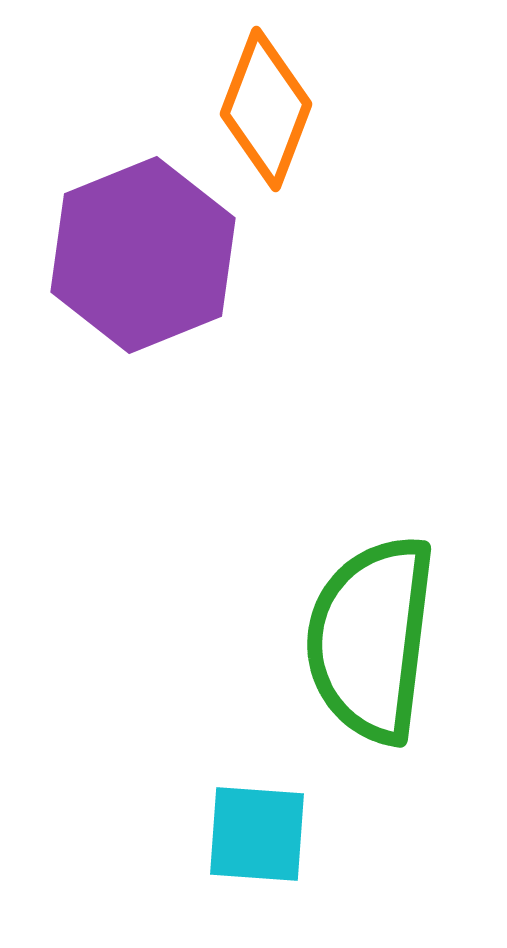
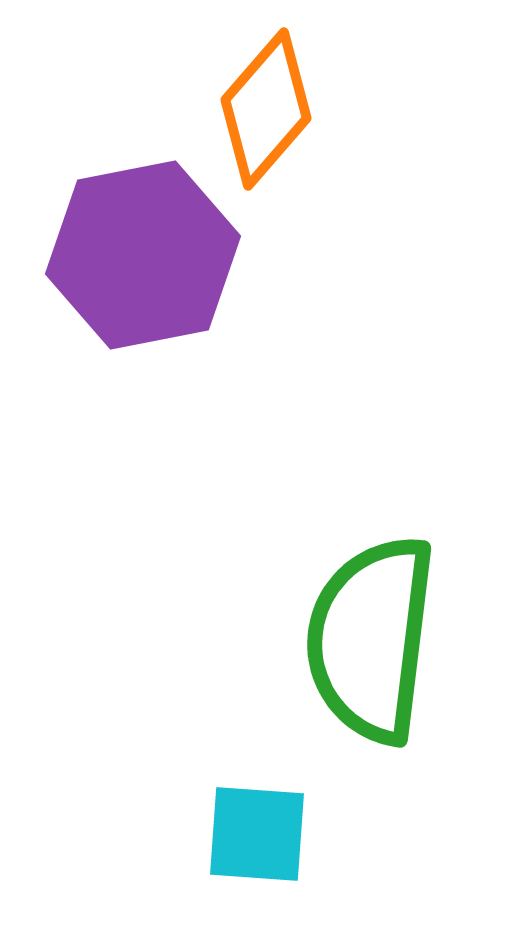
orange diamond: rotated 20 degrees clockwise
purple hexagon: rotated 11 degrees clockwise
